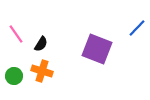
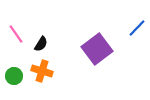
purple square: rotated 32 degrees clockwise
